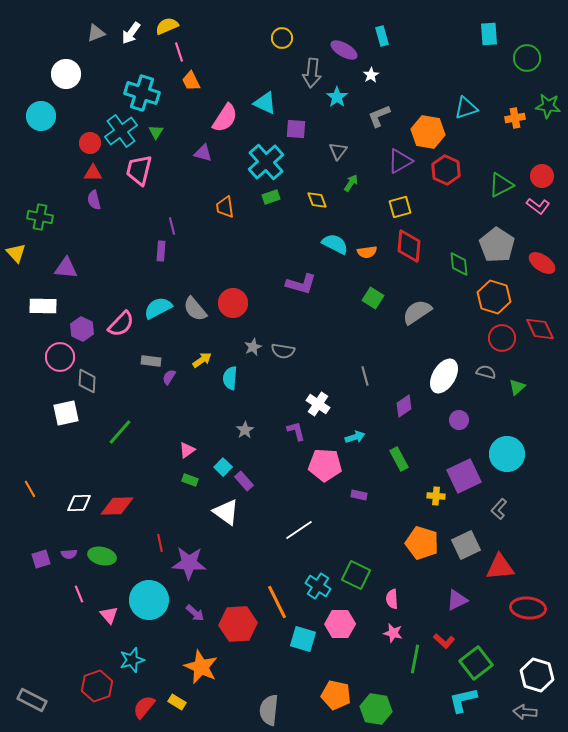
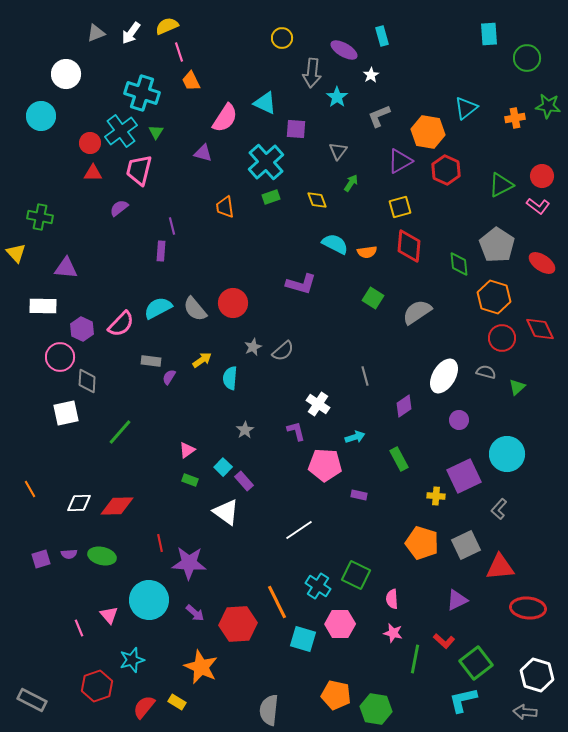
cyan triangle at (466, 108): rotated 20 degrees counterclockwise
purple semicircle at (94, 200): moved 25 px right, 8 px down; rotated 66 degrees clockwise
gray semicircle at (283, 351): rotated 50 degrees counterclockwise
pink line at (79, 594): moved 34 px down
